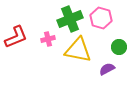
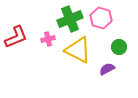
yellow triangle: rotated 16 degrees clockwise
